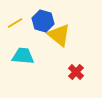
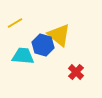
blue hexagon: moved 24 px down
